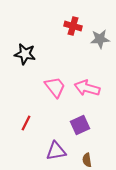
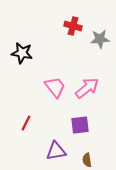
black star: moved 3 px left, 1 px up
pink arrow: rotated 125 degrees clockwise
purple square: rotated 18 degrees clockwise
